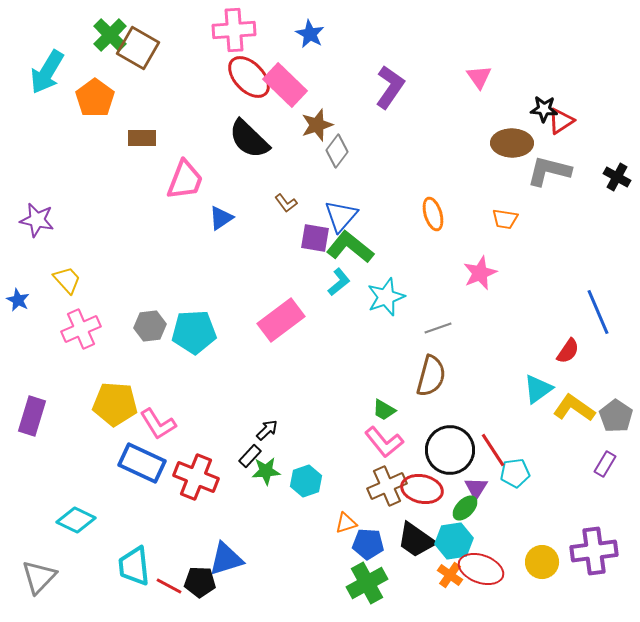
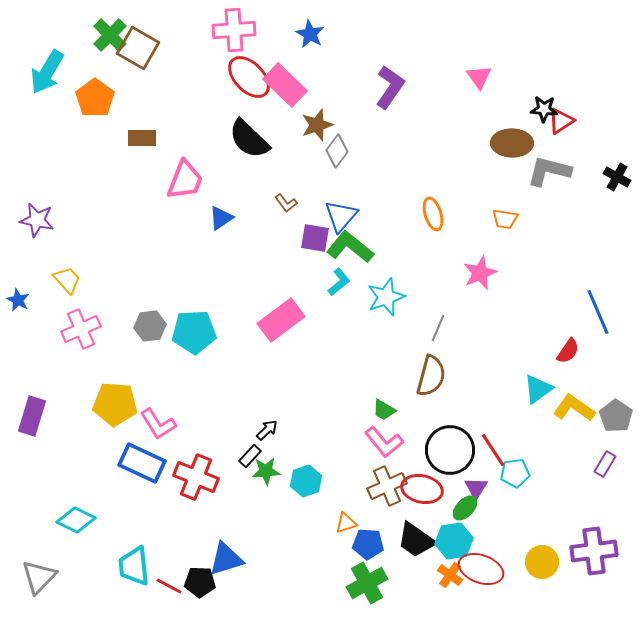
gray line at (438, 328): rotated 48 degrees counterclockwise
